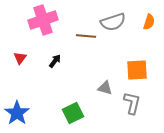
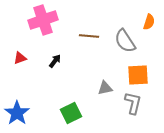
gray semicircle: moved 12 px right, 19 px down; rotated 75 degrees clockwise
brown line: moved 3 px right
red triangle: rotated 32 degrees clockwise
orange square: moved 1 px right, 5 px down
gray triangle: rotated 28 degrees counterclockwise
gray L-shape: moved 1 px right
green square: moved 2 px left
